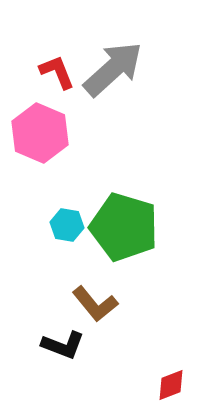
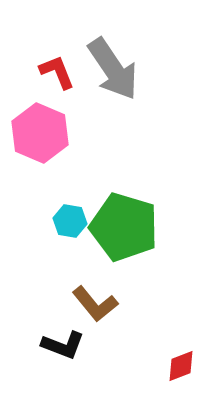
gray arrow: rotated 98 degrees clockwise
cyan hexagon: moved 3 px right, 4 px up
red diamond: moved 10 px right, 19 px up
